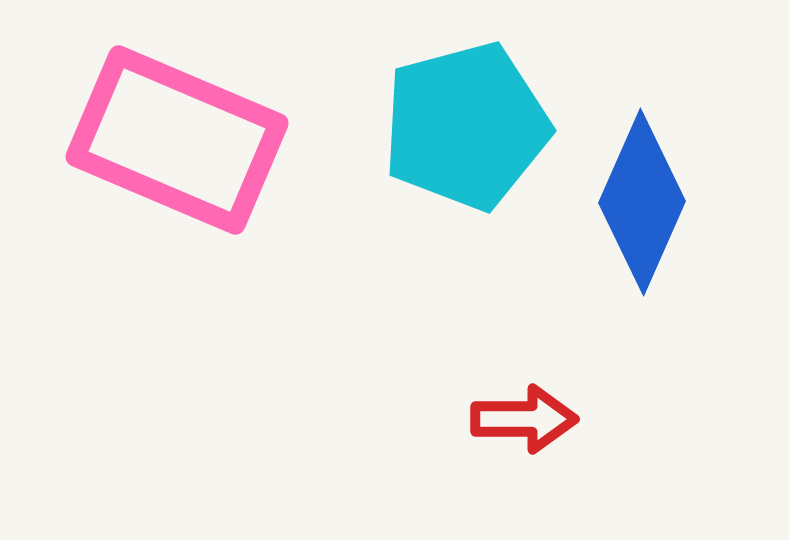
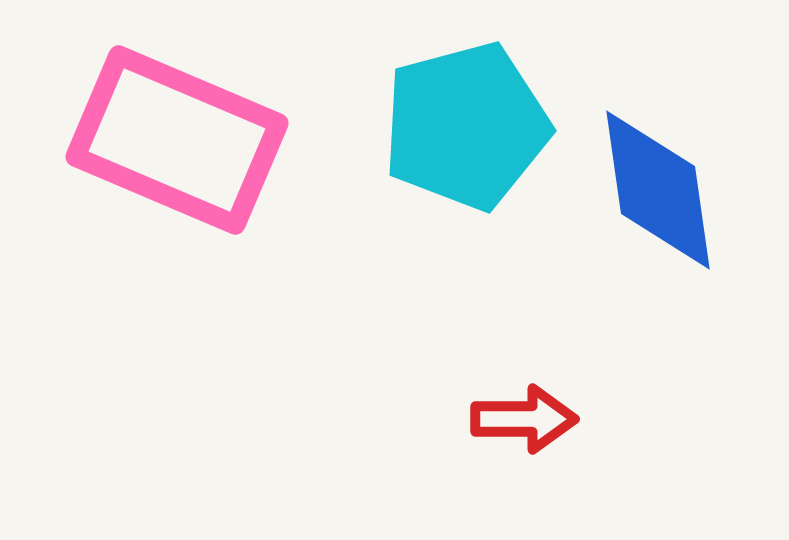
blue diamond: moved 16 px right, 12 px up; rotated 32 degrees counterclockwise
